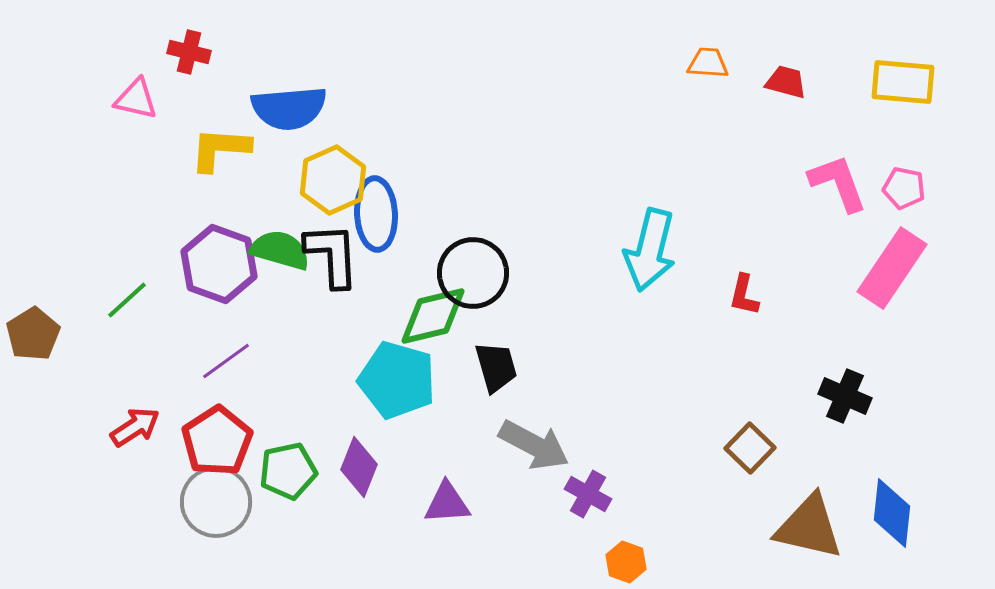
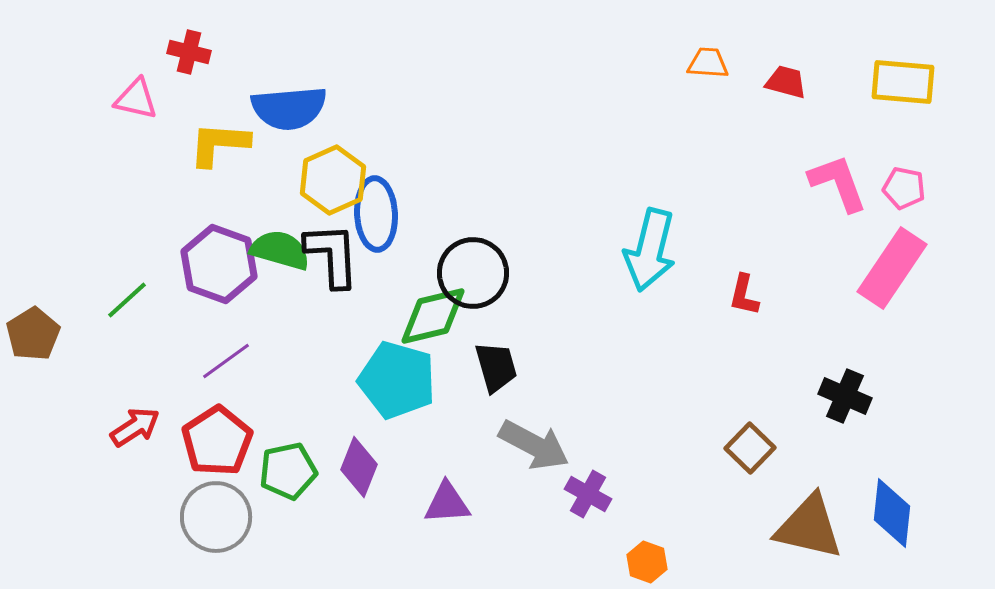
yellow L-shape: moved 1 px left, 5 px up
gray circle: moved 15 px down
orange hexagon: moved 21 px right
